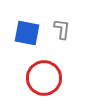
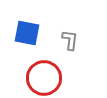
gray L-shape: moved 8 px right, 11 px down
